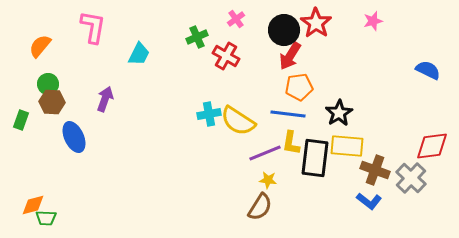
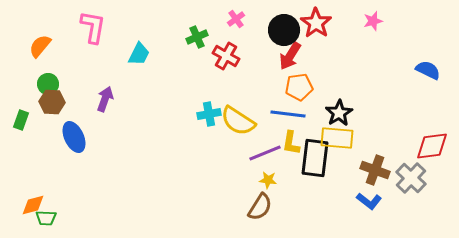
yellow rectangle: moved 10 px left, 8 px up
